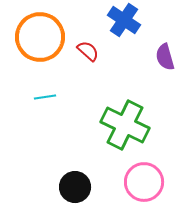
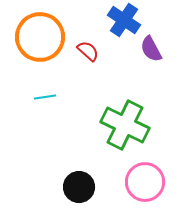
purple semicircle: moved 14 px left, 8 px up; rotated 12 degrees counterclockwise
pink circle: moved 1 px right
black circle: moved 4 px right
